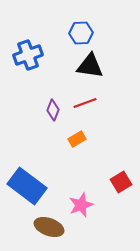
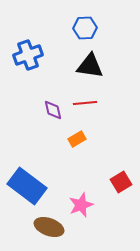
blue hexagon: moved 4 px right, 5 px up
red line: rotated 15 degrees clockwise
purple diamond: rotated 35 degrees counterclockwise
